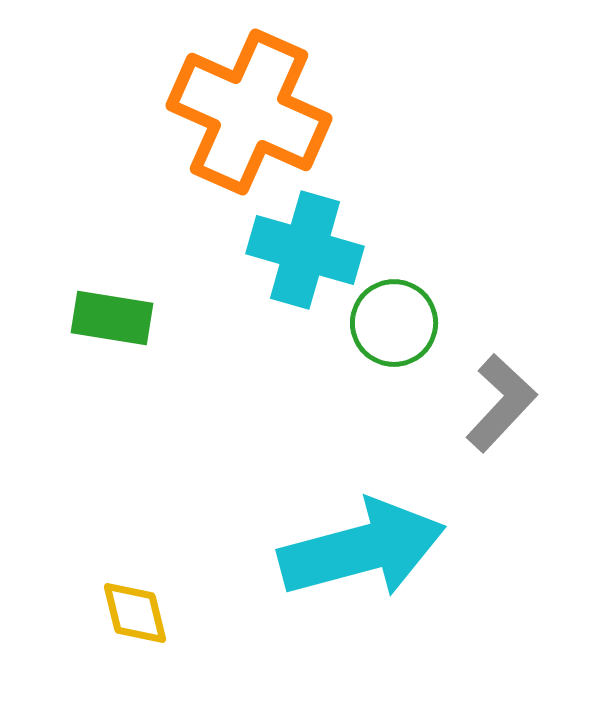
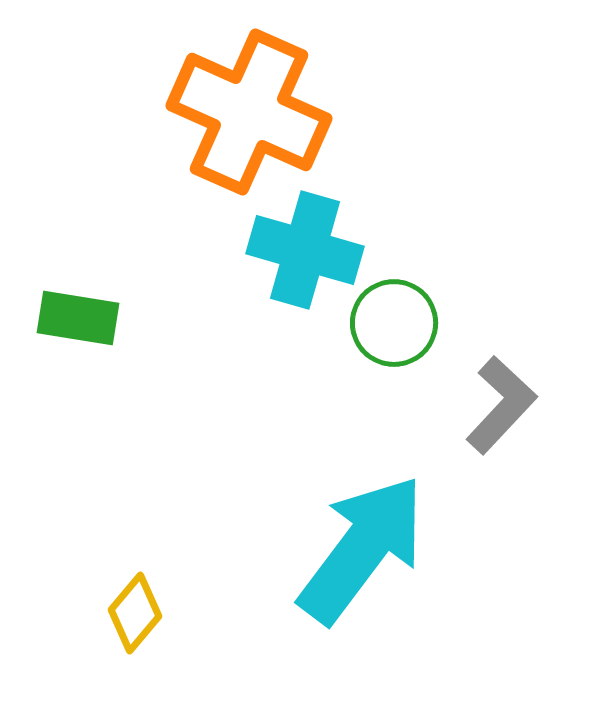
green rectangle: moved 34 px left
gray L-shape: moved 2 px down
cyan arrow: rotated 38 degrees counterclockwise
yellow diamond: rotated 54 degrees clockwise
